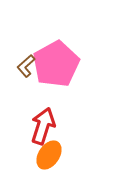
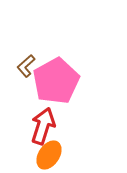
pink pentagon: moved 17 px down
